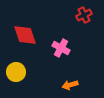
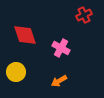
orange arrow: moved 11 px left, 4 px up; rotated 14 degrees counterclockwise
